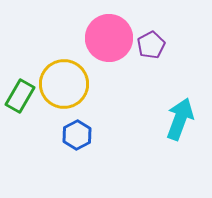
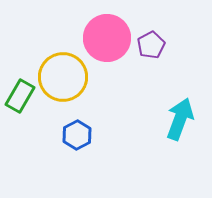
pink circle: moved 2 px left
yellow circle: moved 1 px left, 7 px up
